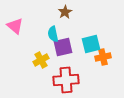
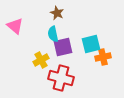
brown star: moved 8 px left, 1 px down; rotated 16 degrees counterclockwise
red cross: moved 5 px left, 2 px up; rotated 20 degrees clockwise
